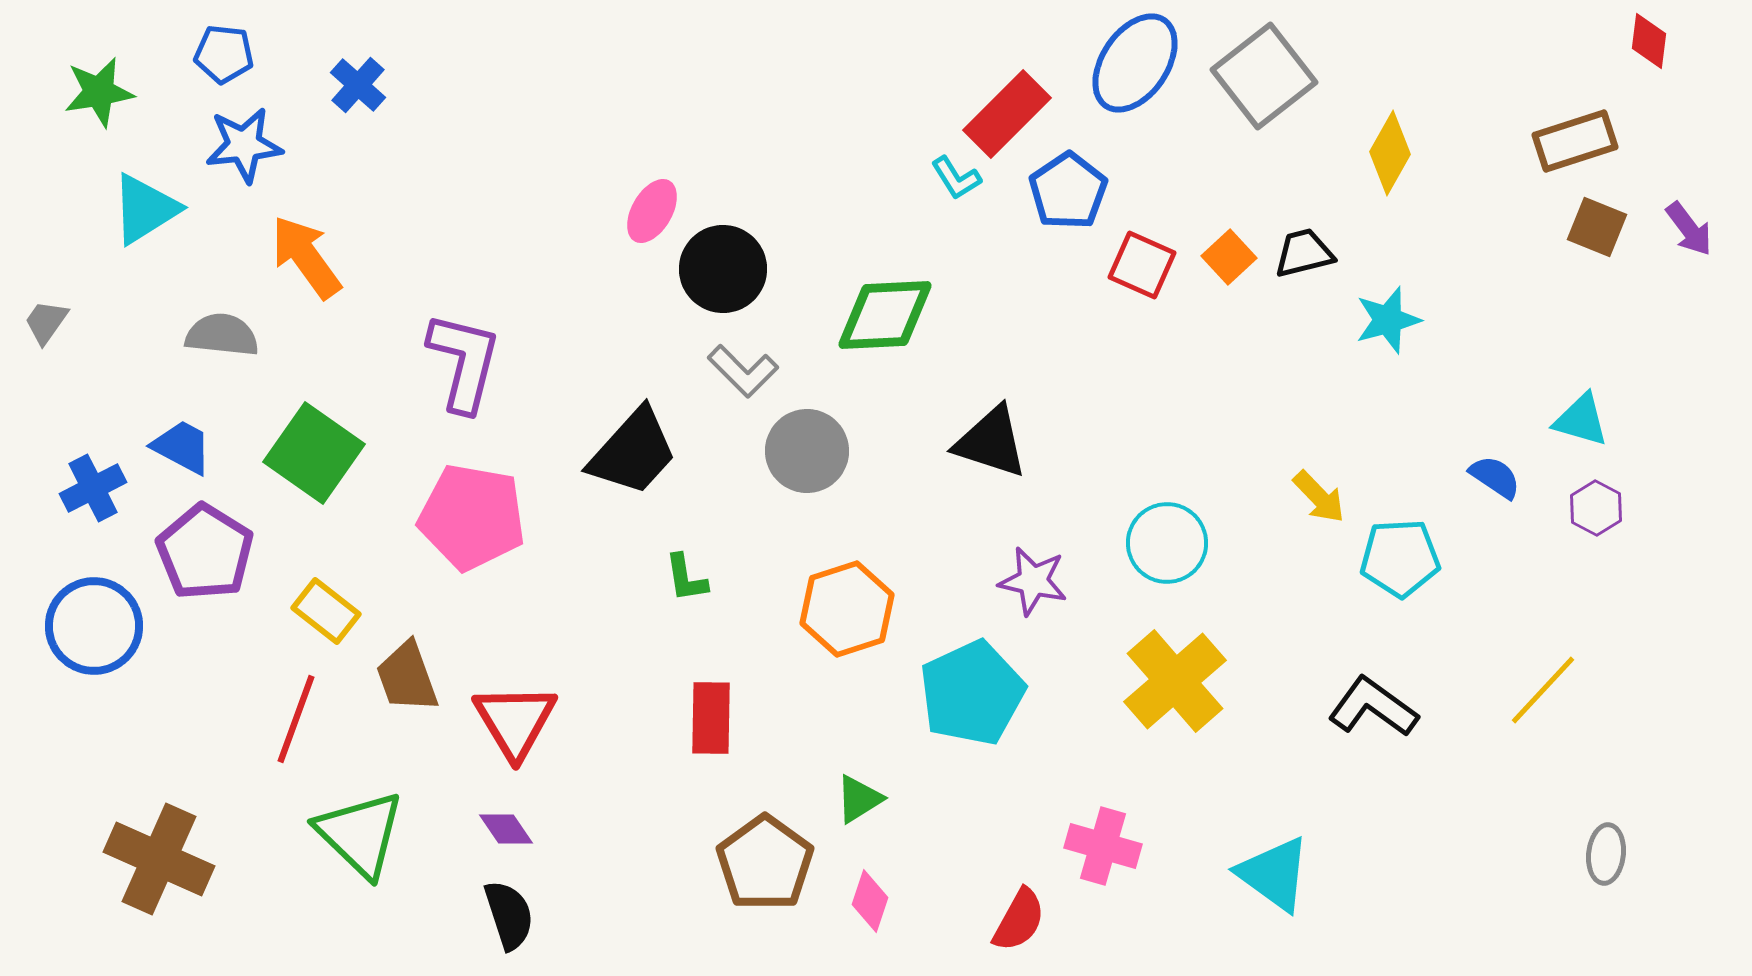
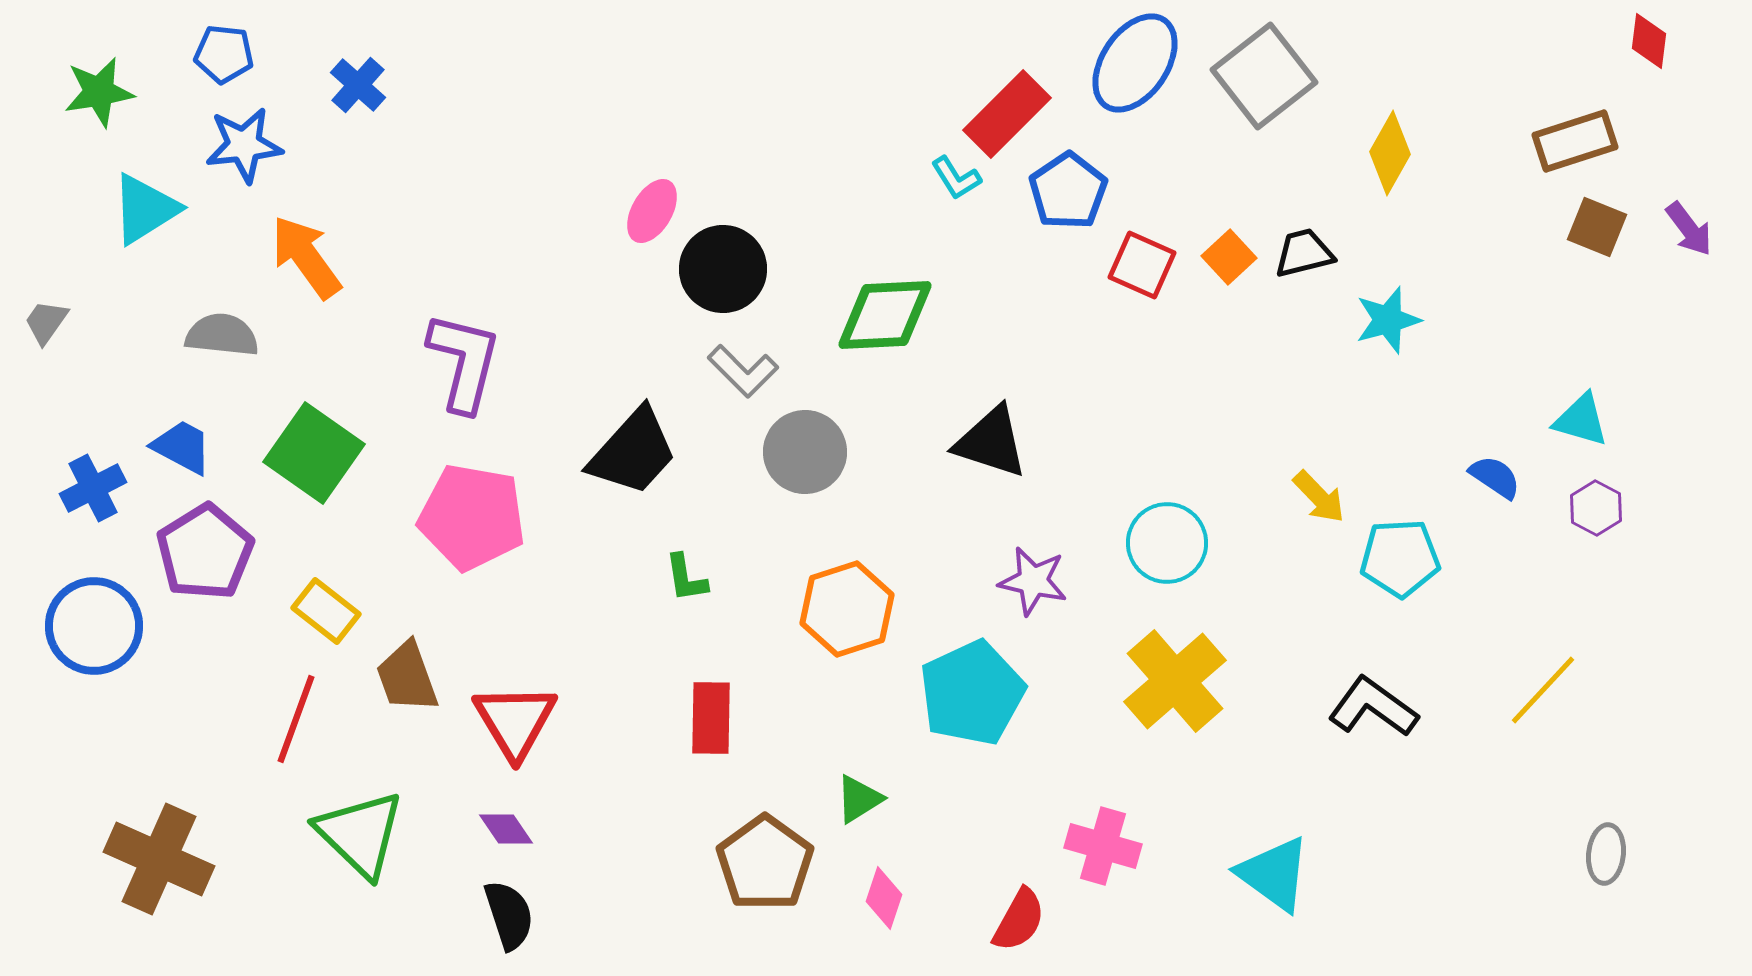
gray circle at (807, 451): moved 2 px left, 1 px down
purple pentagon at (205, 552): rotated 8 degrees clockwise
pink diamond at (870, 901): moved 14 px right, 3 px up
